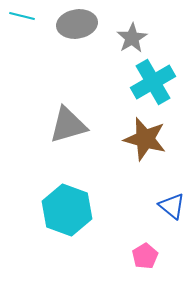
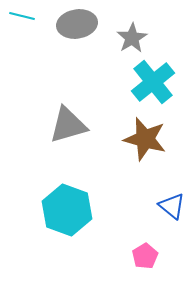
cyan cross: rotated 9 degrees counterclockwise
